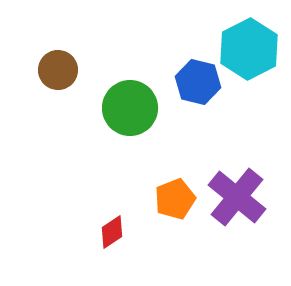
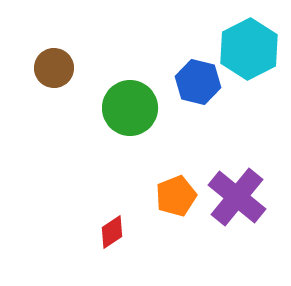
brown circle: moved 4 px left, 2 px up
orange pentagon: moved 1 px right, 3 px up
